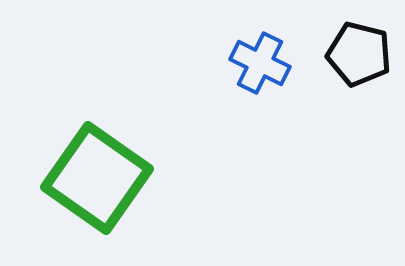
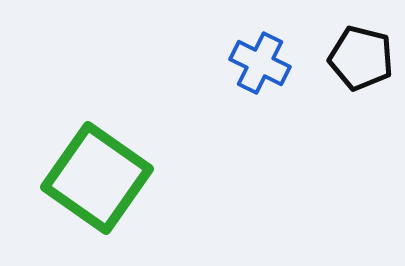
black pentagon: moved 2 px right, 4 px down
